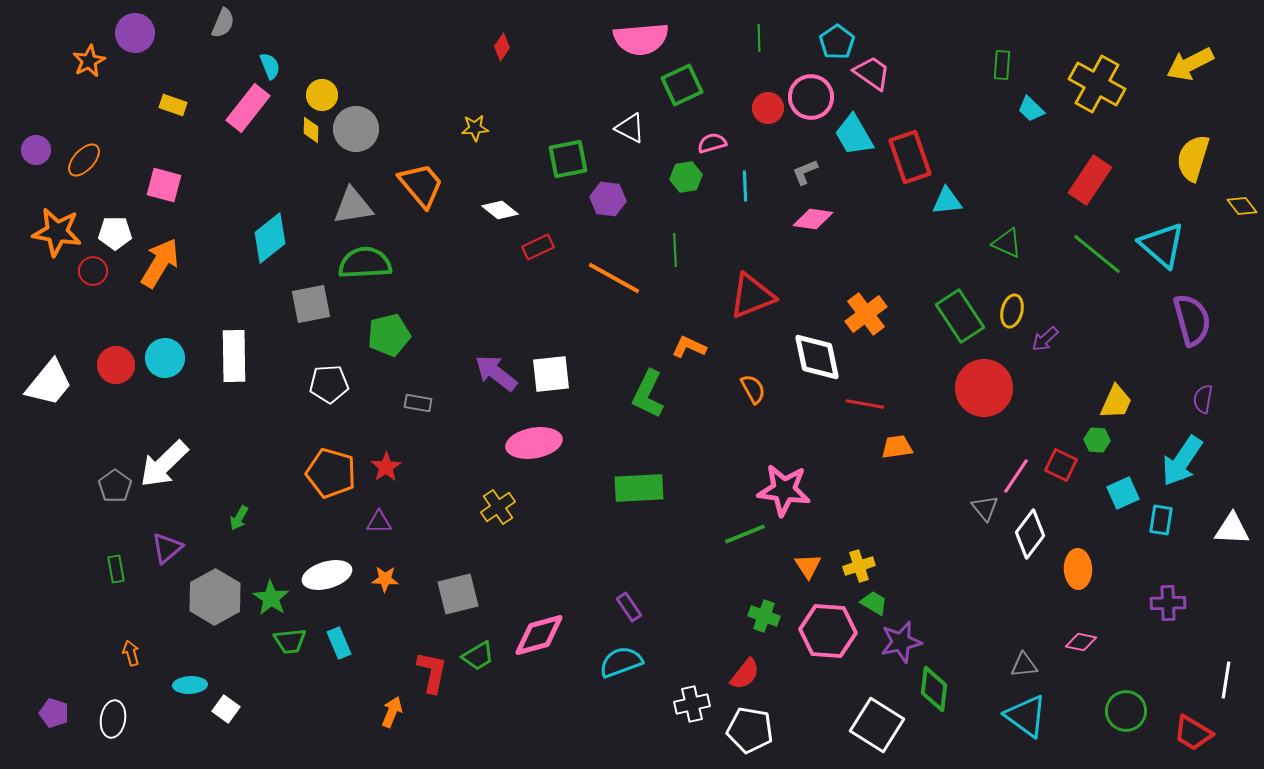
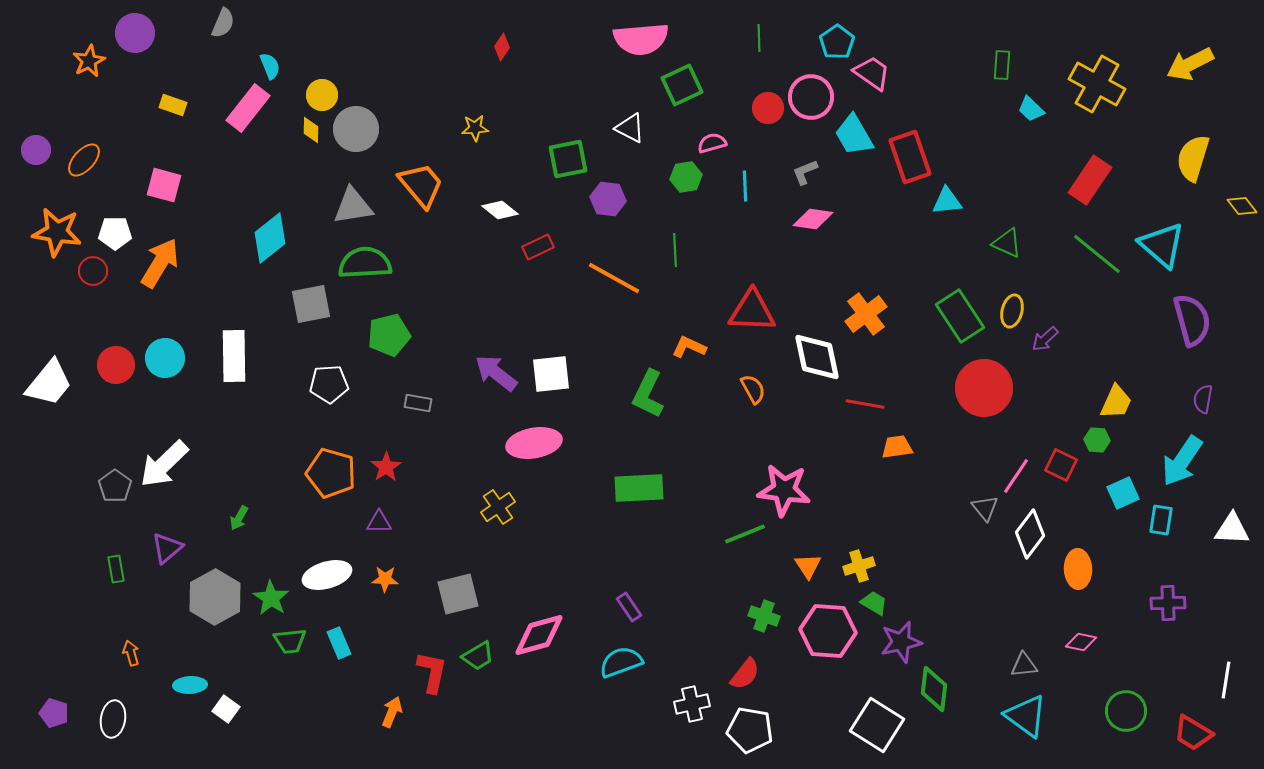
red triangle at (752, 296): moved 15 px down; rotated 24 degrees clockwise
